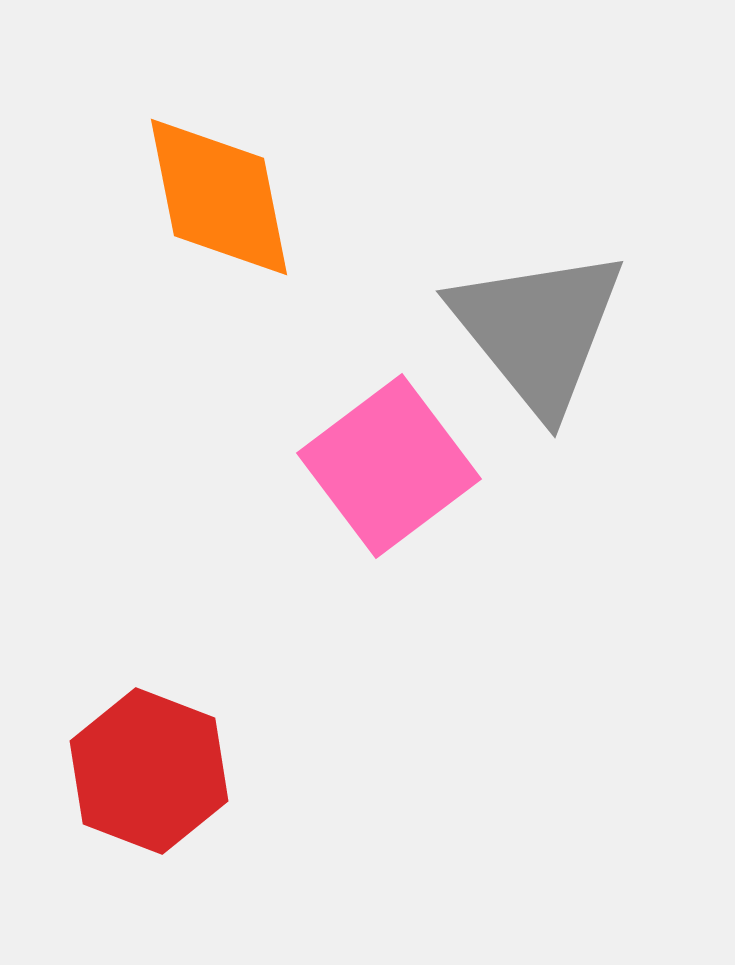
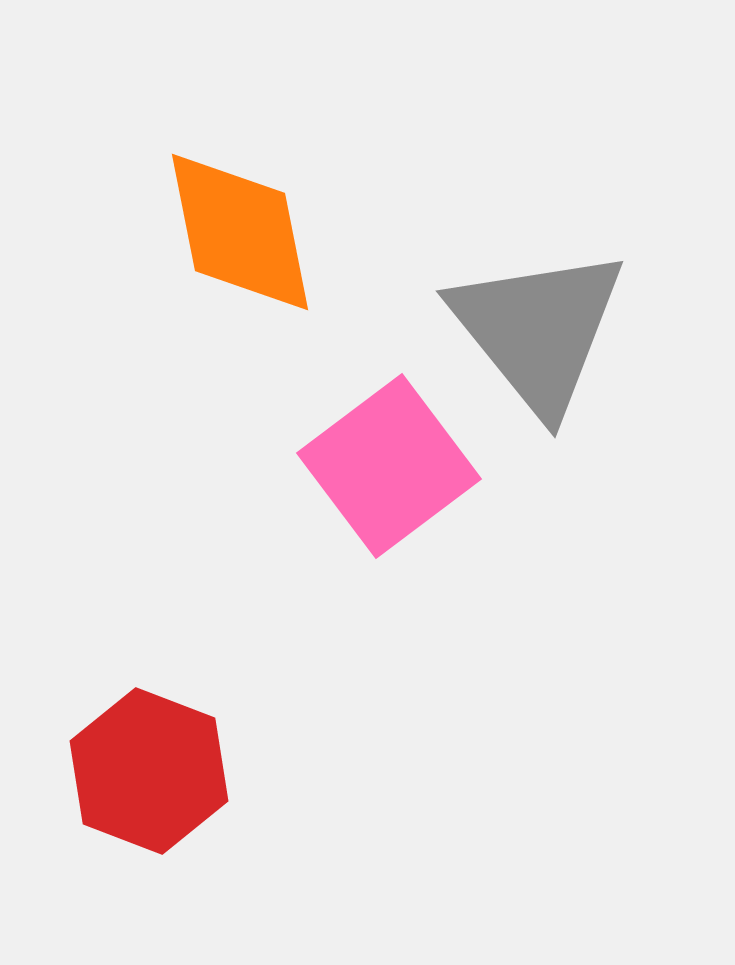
orange diamond: moved 21 px right, 35 px down
